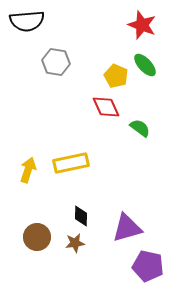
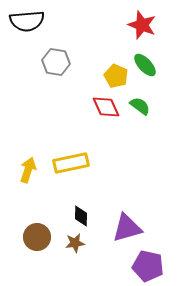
green semicircle: moved 22 px up
